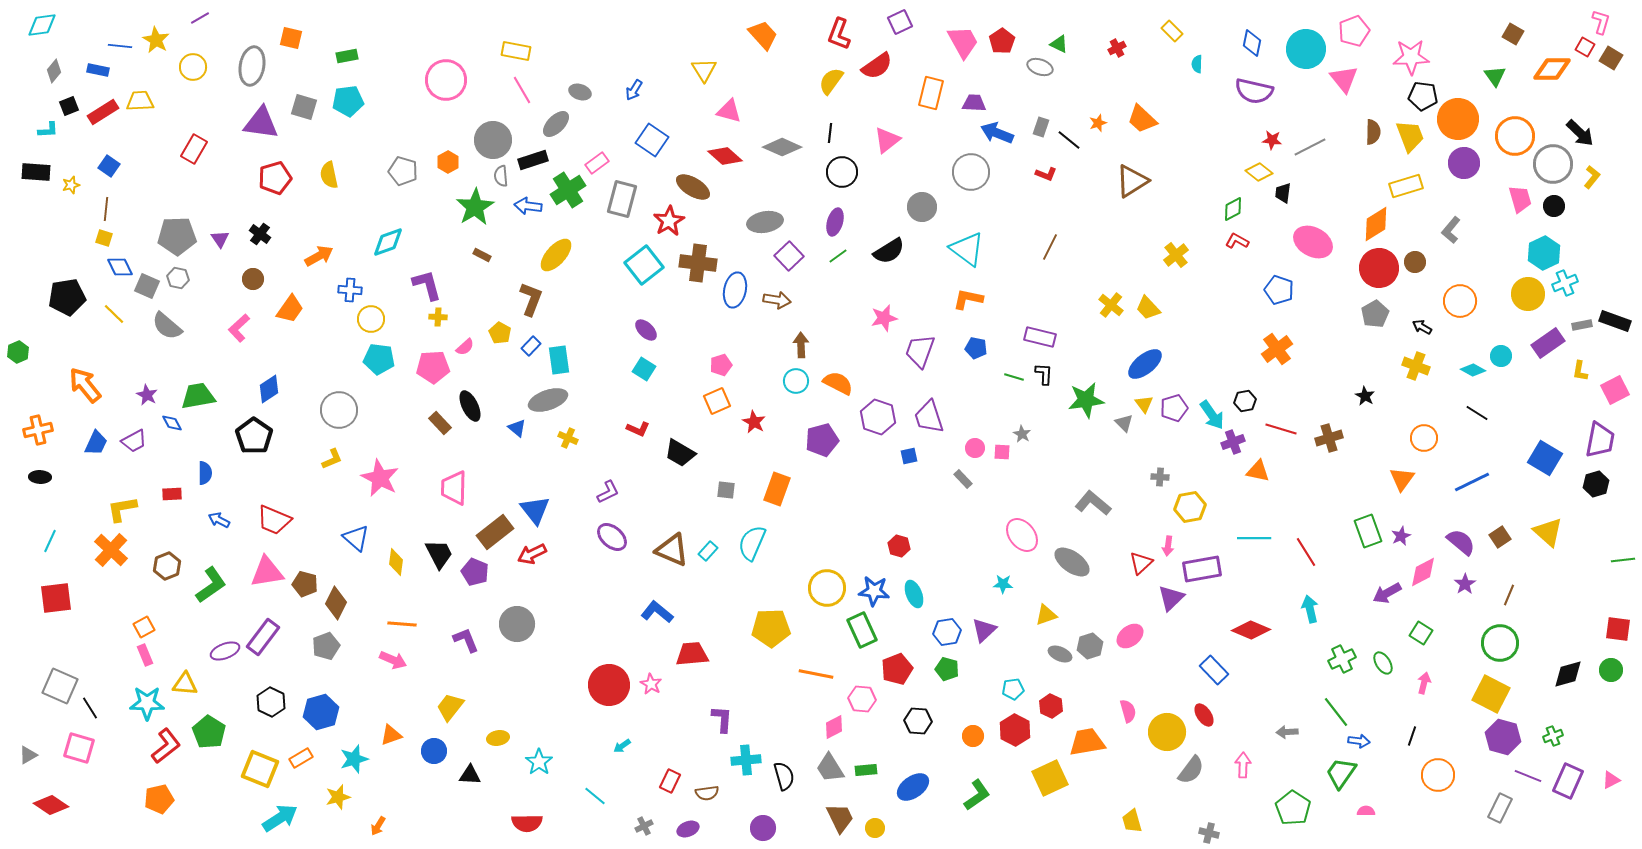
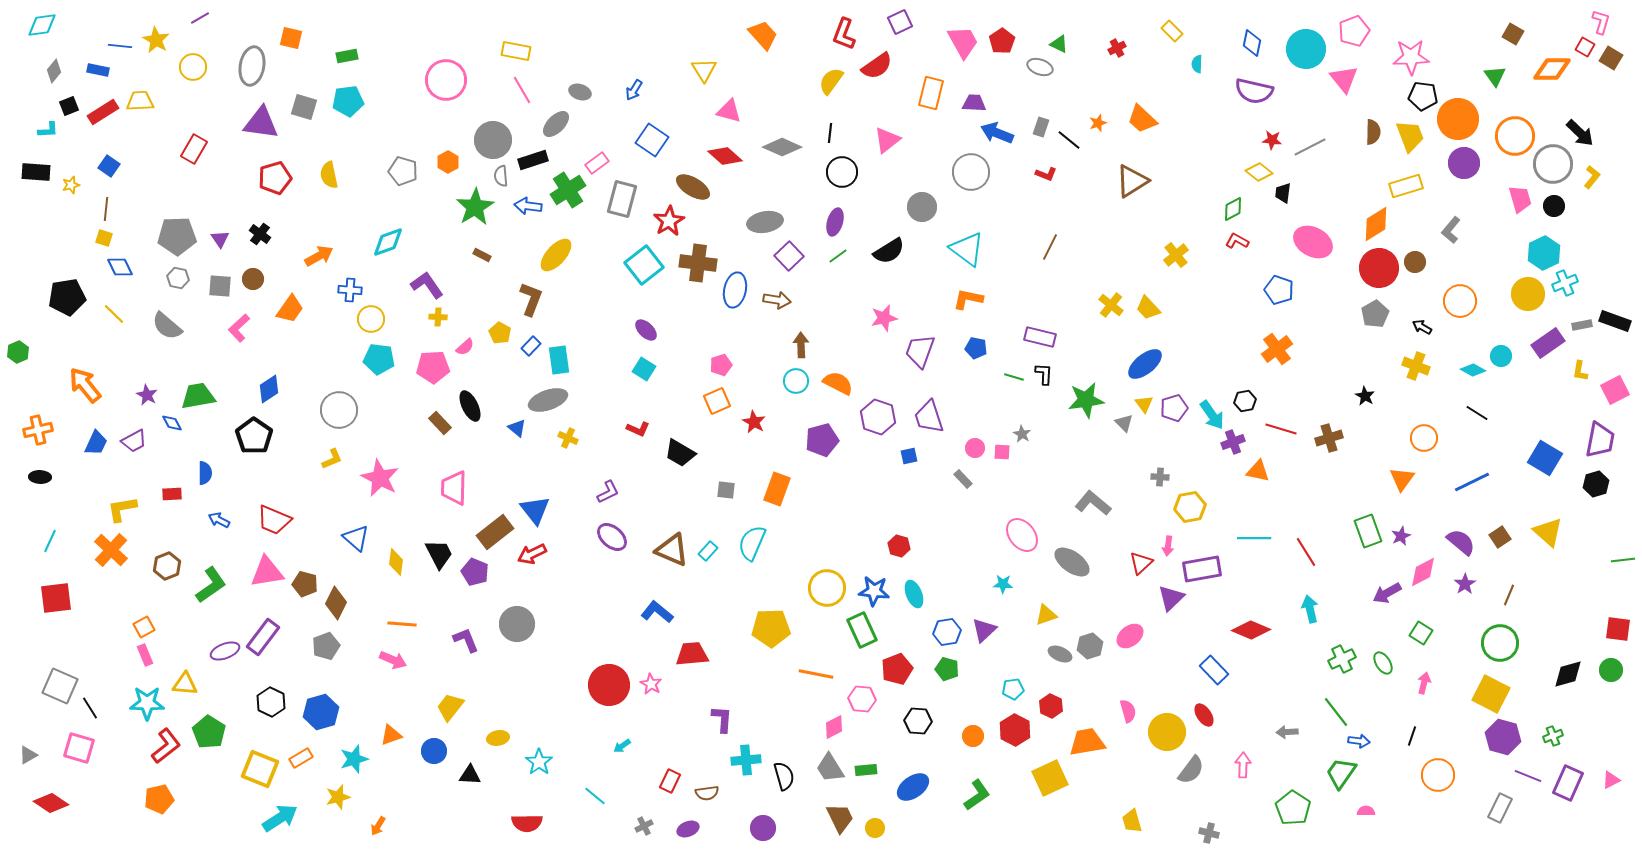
red L-shape at (839, 34): moved 5 px right
purple L-shape at (427, 285): rotated 20 degrees counterclockwise
gray square at (147, 286): moved 73 px right; rotated 20 degrees counterclockwise
purple rectangle at (1568, 781): moved 2 px down
red diamond at (51, 805): moved 2 px up
